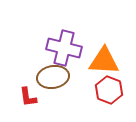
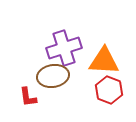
purple cross: rotated 32 degrees counterclockwise
brown ellipse: moved 1 px up
